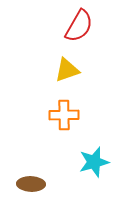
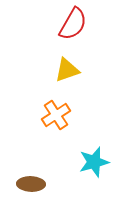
red semicircle: moved 6 px left, 2 px up
orange cross: moved 8 px left; rotated 32 degrees counterclockwise
